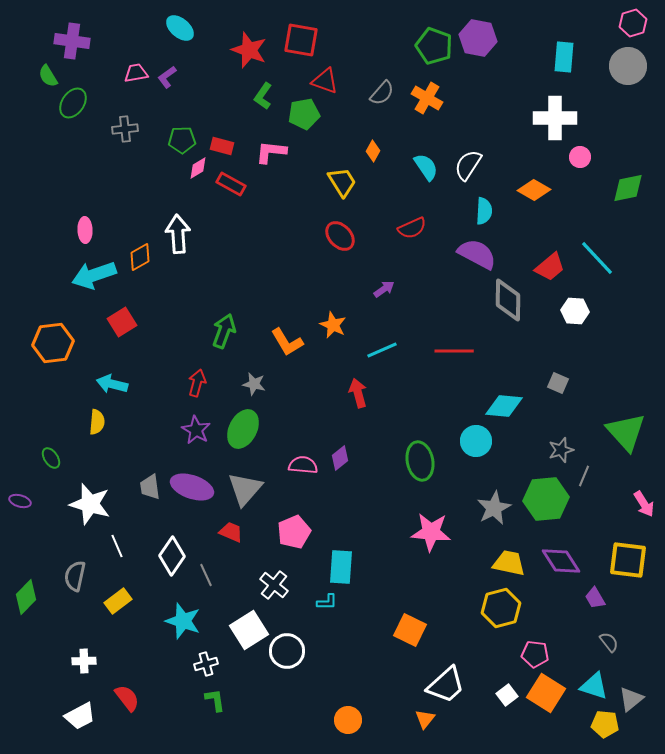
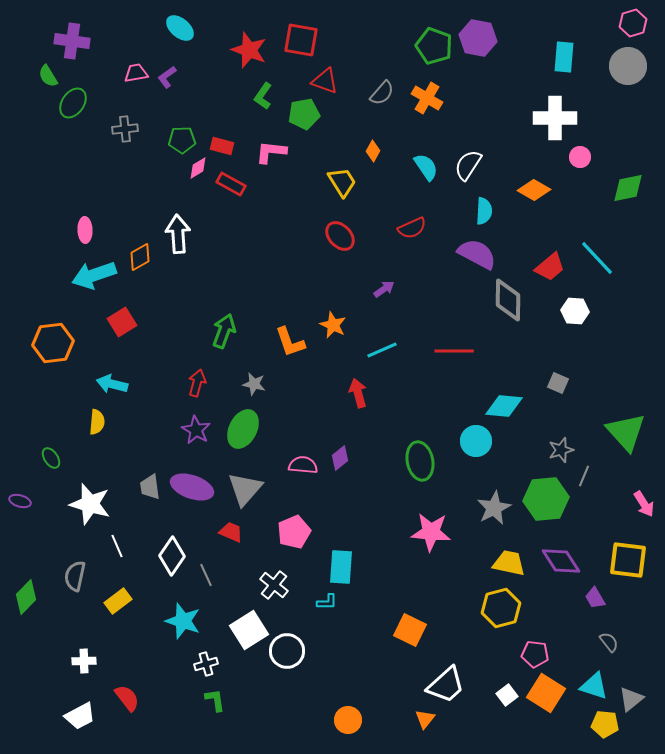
orange L-shape at (287, 342): moved 3 px right; rotated 12 degrees clockwise
